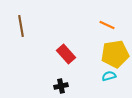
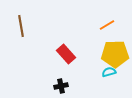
orange line: rotated 56 degrees counterclockwise
yellow pentagon: rotated 8 degrees clockwise
cyan semicircle: moved 4 px up
